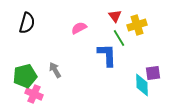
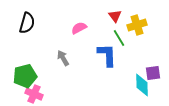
gray arrow: moved 8 px right, 12 px up
